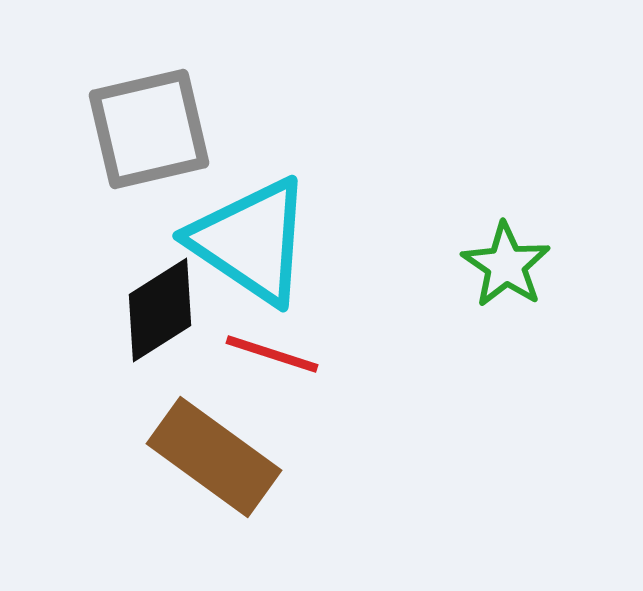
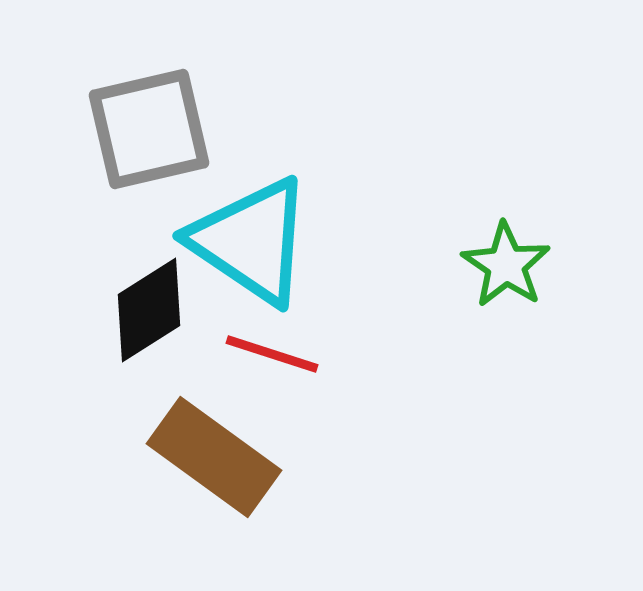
black diamond: moved 11 px left
